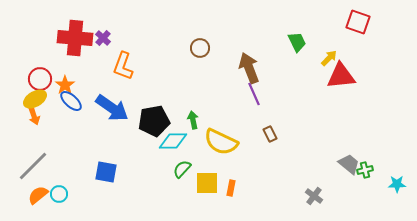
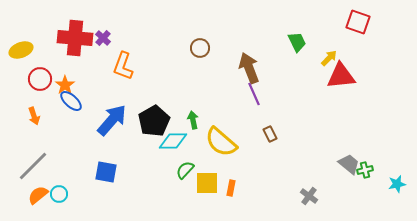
yellow ellipse: moved 14 px left, 49 px up; rotated 10 degrees clockwise
blue arrow: moved 12 px down; rotated 84 degrees counterclockwise
black pentagon: rotated 20 degrees counterclockwise
yellow semicircle: rotated 16 degrees clockwise
green semicircle: moved 3 px right, 1 px down
cyan star: rotated 12 degrees counterclockwise
gray cross: moved 5 px left
